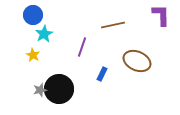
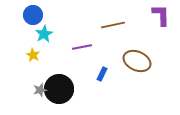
purple line: rotated 60 degrees clockwise
